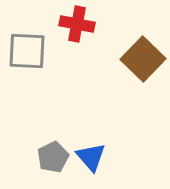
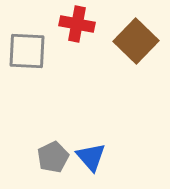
brown square: moved 7 px left, 18 px up
